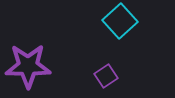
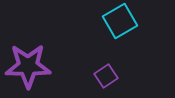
cyan square: rotated 12 degrees clockwise
